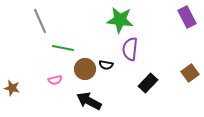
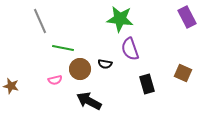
green star: moved 1 px up
purple semicircle: rotated 25 degrees counterclockwise
black semicircle: moved 1 px left, 1 px up
brown circle: moved 5 px left
brown square: moved 7 px left; rotated 30 degrees counterclockwise
black rectangle: moved 1 px left, 1 px down; rotated 60 degrees counterclockwise
brown star: moved 1 px left, 2 px up
